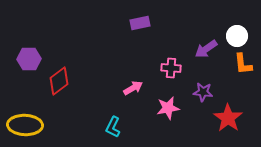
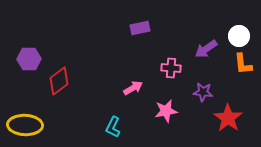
purple rectangle: moved 5 px down
white circle: moved 2 px right
pink star: moved 2 px left, 3 px down
